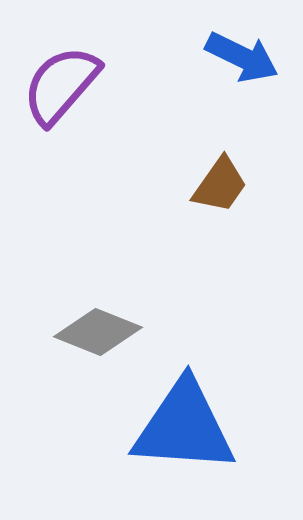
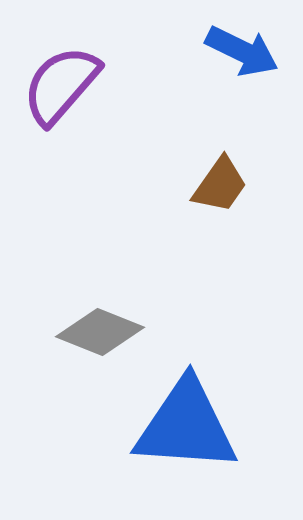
blue arrow: moved 6 px up
gray diamond: moved 2 px right
blue triangle: moved 2 px right, 1 px up
